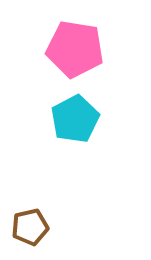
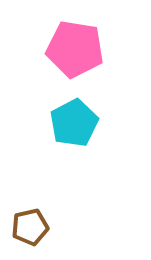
cyan pentagon: moved 1 px left, 4 px down
